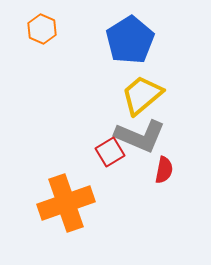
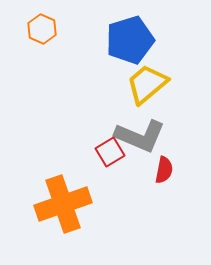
blue pentagon: rotated 15 degrees clockwise
yellow trapezoid: moved 5 px right, 11 px up
orange cross: moved 3 px left, 1 px down
